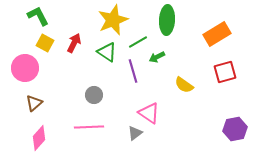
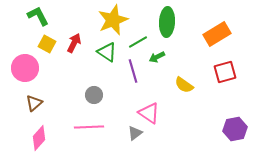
green ellipse: moved 2 px down
yellow square: moved 2 px right, 1 px down
